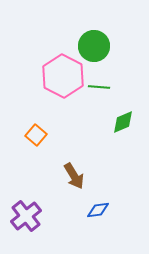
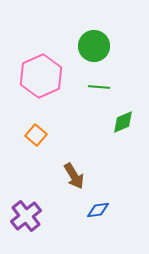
pink hexagon: moved 22 px left; rotated 9 degrees clockwise
